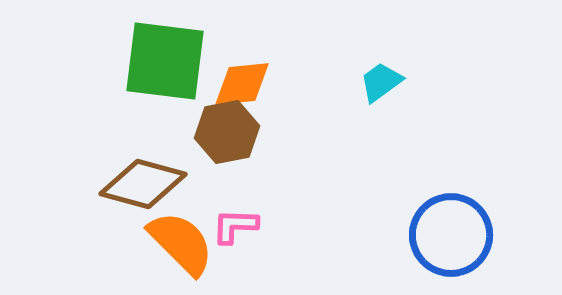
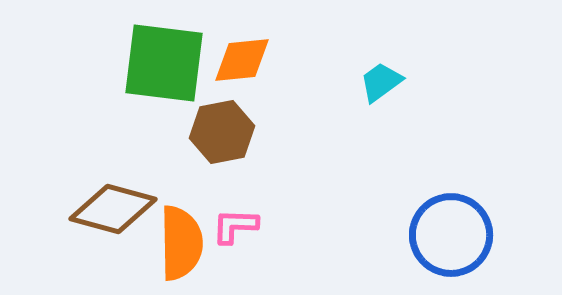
green square: moved 1 px left, 2 px down
orange diamond: moved 24 px up
brown hexagon: moved 5 px left
brown diamond: moved 30 px left, 25 px down
orange semicircle: rotated 44 degrees clockwise
